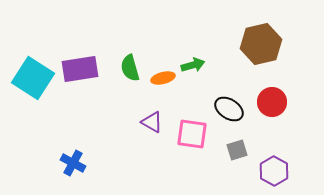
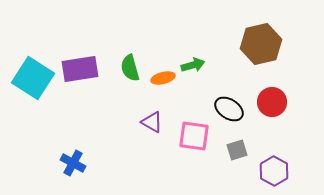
pink square: moved 2 px right, 2 px down
